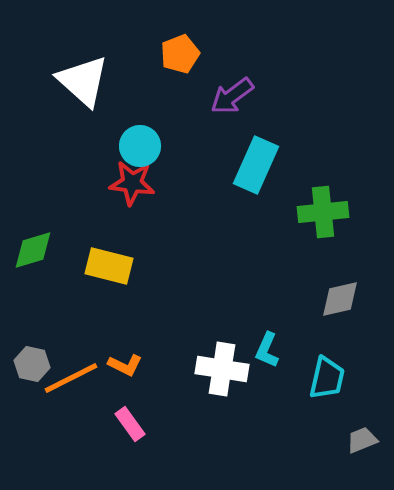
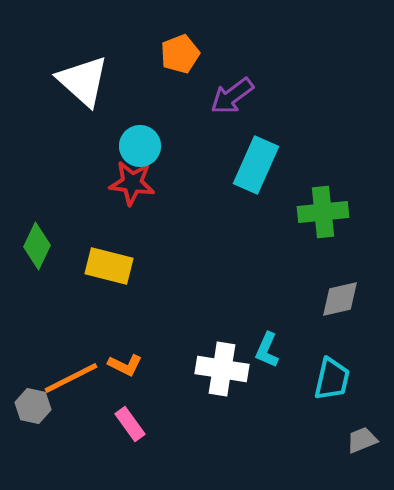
green diamond: moved 4 px right, 4 px up; rotated 48 degrees counterclockwise
gray hexagon: moved 1 px right, 42 px down
cyan trapezoid: moved 5 px right, 1 px down
